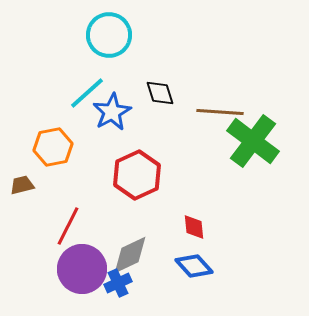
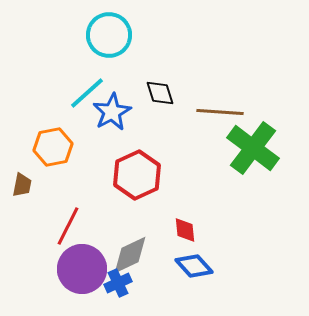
green cross: moved 7 px down
brown trapezoid: rotated 115 degrees clockwise
red diamond: moved 9 px left, 3 px down
